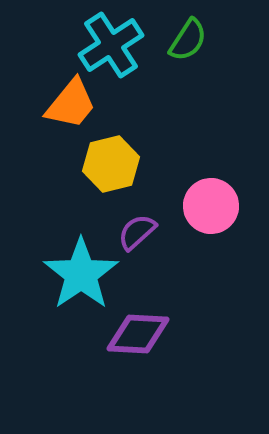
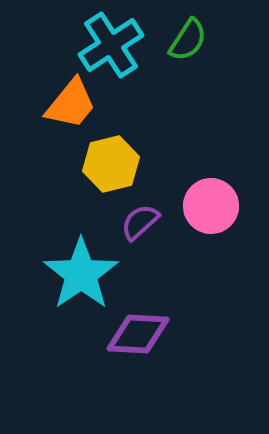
purple semicircle: moved 3 px right, 10 px up
